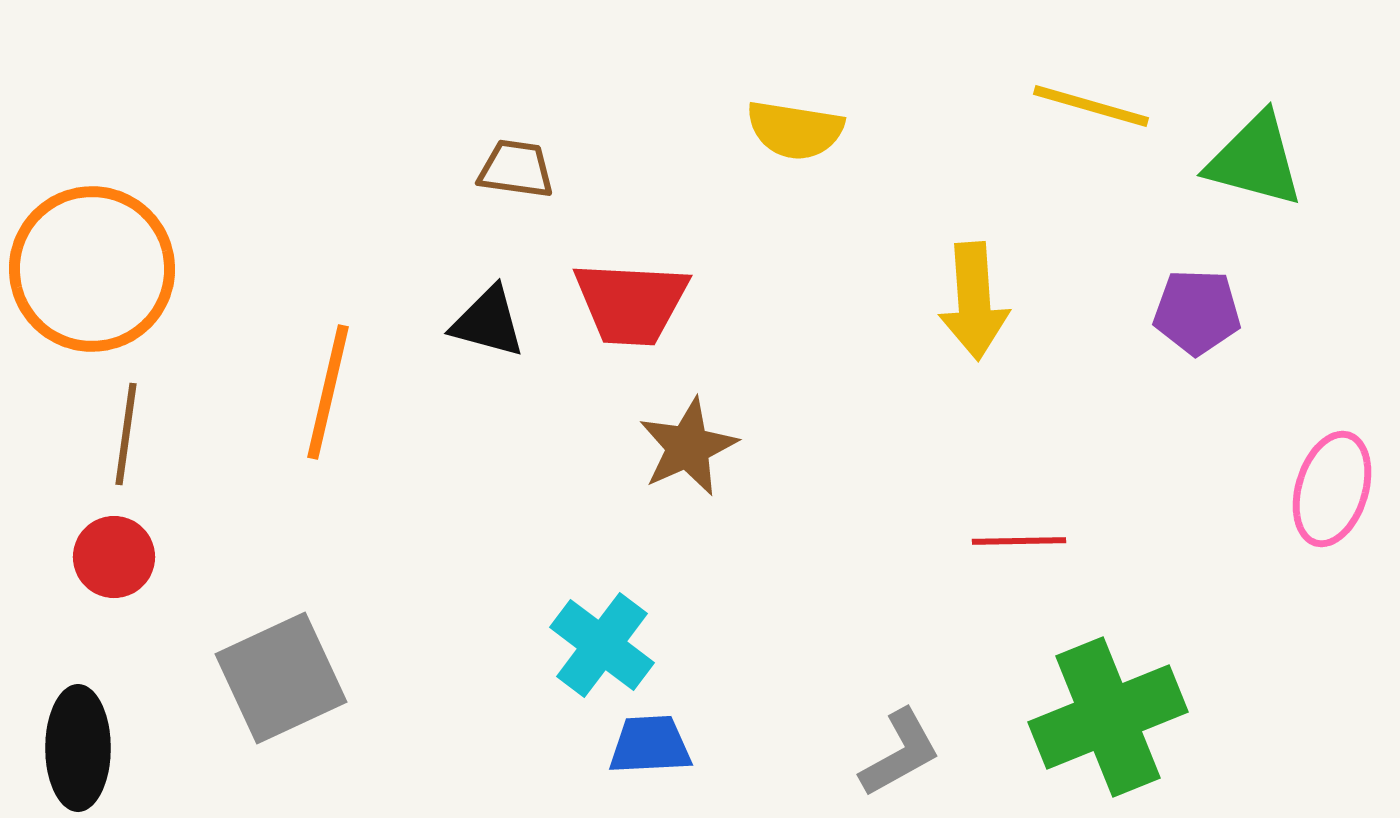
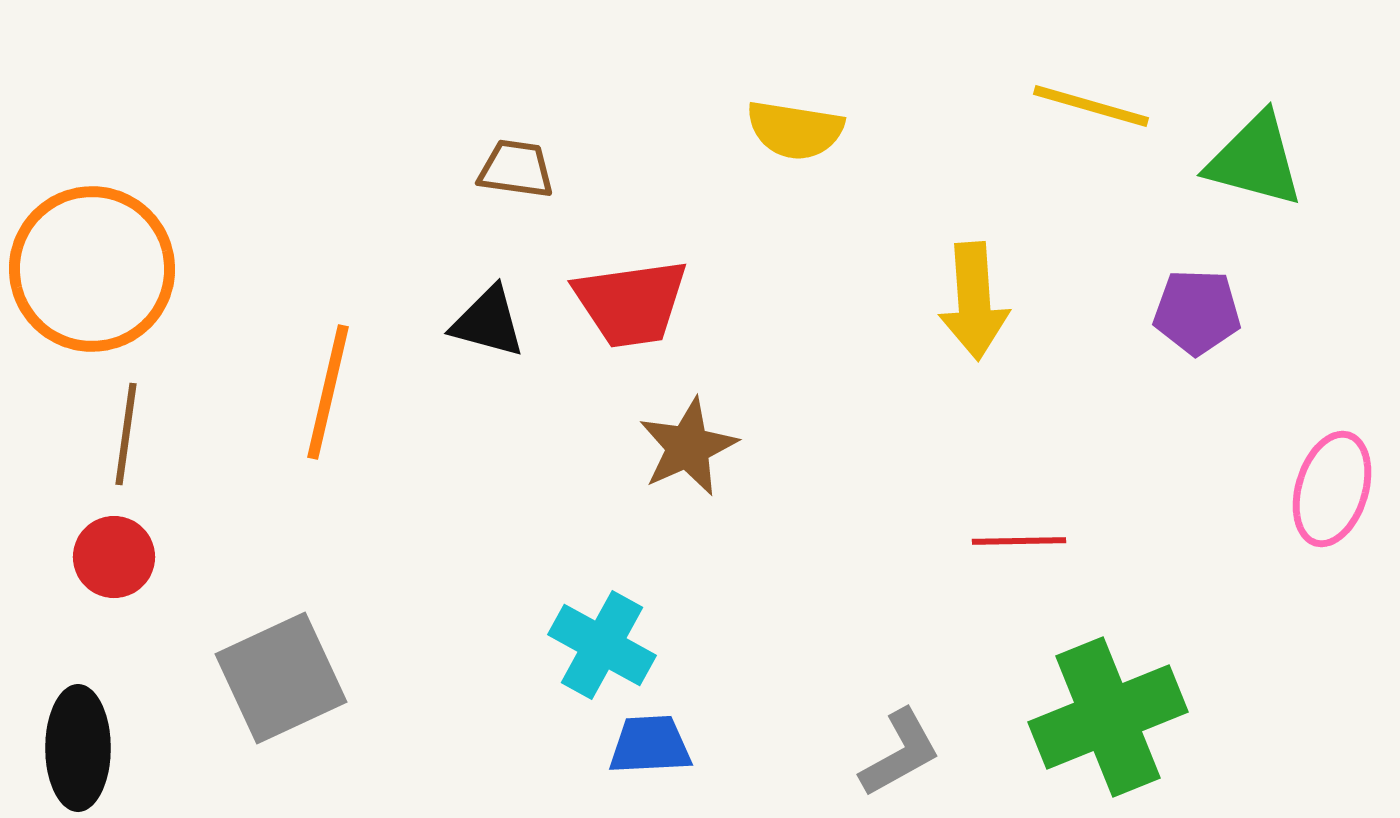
red trapezoid: rotated 11 degrees counterclockwise
cyan cross: rotated 8 degrees counterclockwise
